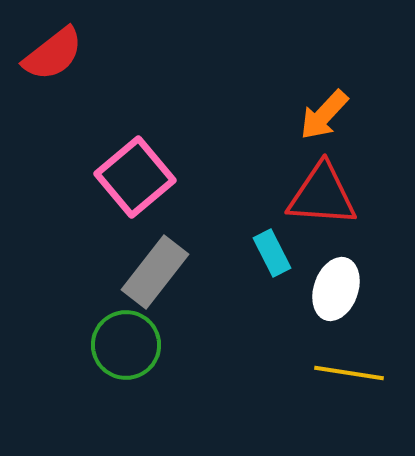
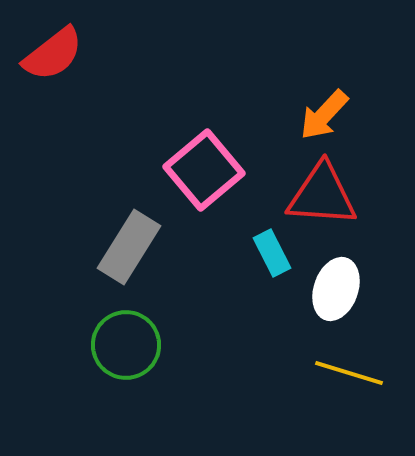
pink square: moved 69 px right, 7 px up
gray rectangle: moved 26 px left, 25 px up; rotated 6 degrees counterclockwise
yellow line: rotated 8 degrees clockwise
